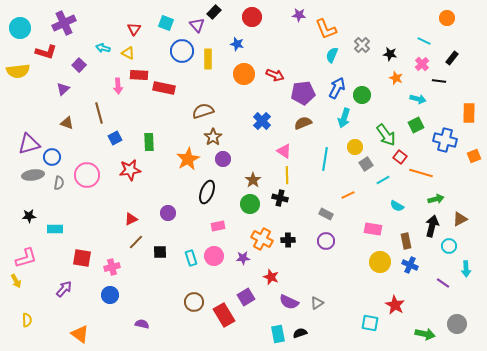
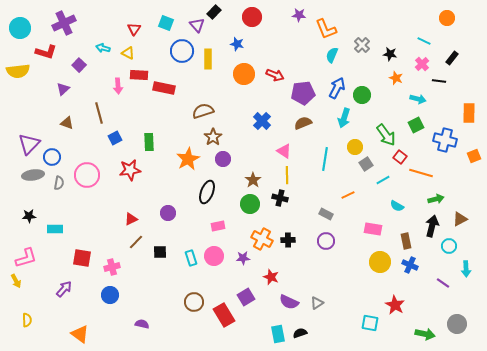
purple triangle at (29, 144): rotated 30 degrees counterclockwise
